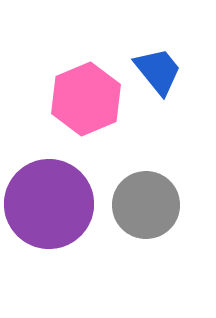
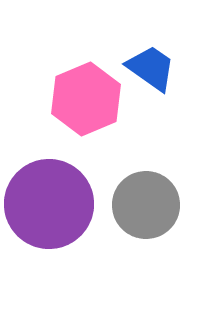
blue trapezoid: moved 7 px left, 3 px up; rotated 16 degrees counterclockwise
